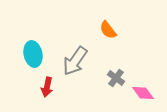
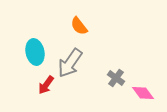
orange semicircle: moved 29 px left, 4 px up
cyan ellipse: moved 2 px right, 2 px up
gray arrow: moved 5 px left, 2 px down
red arrow: moved 1 px left, 2 px up; rotated 24 degrees clockwise
